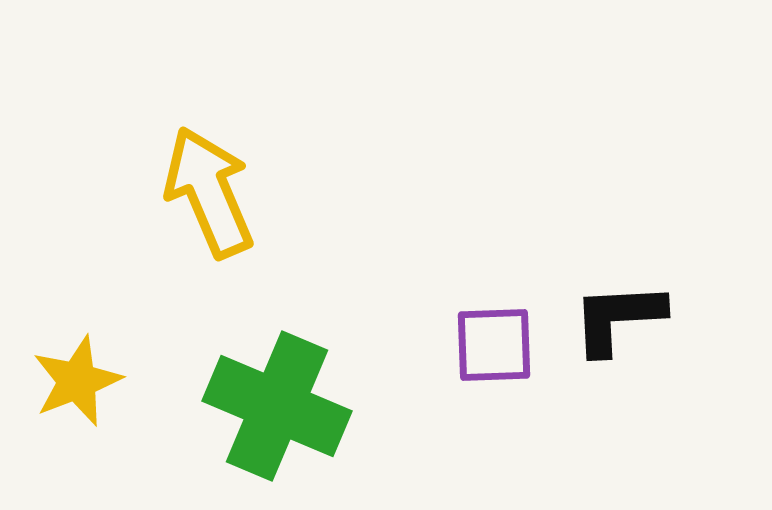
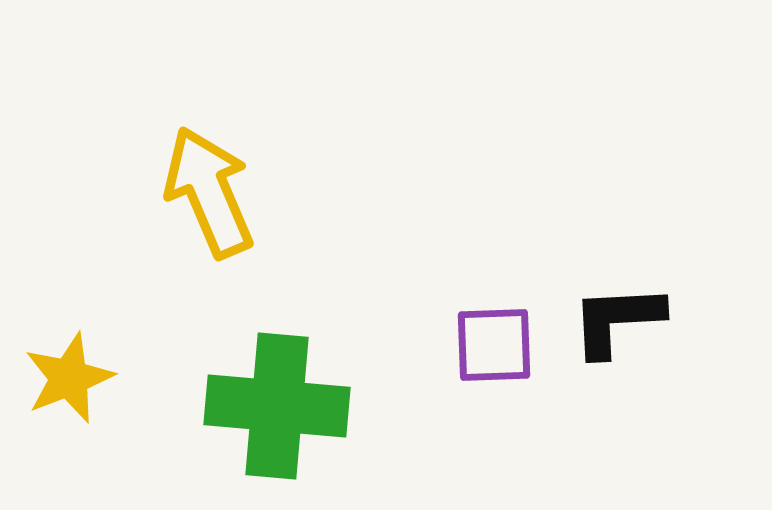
black L-shape: moved 1 px left, 2 px down
yellow star: moved 8 px left, 3 px up
green cross: rotated 18 degrees counterclockwise
